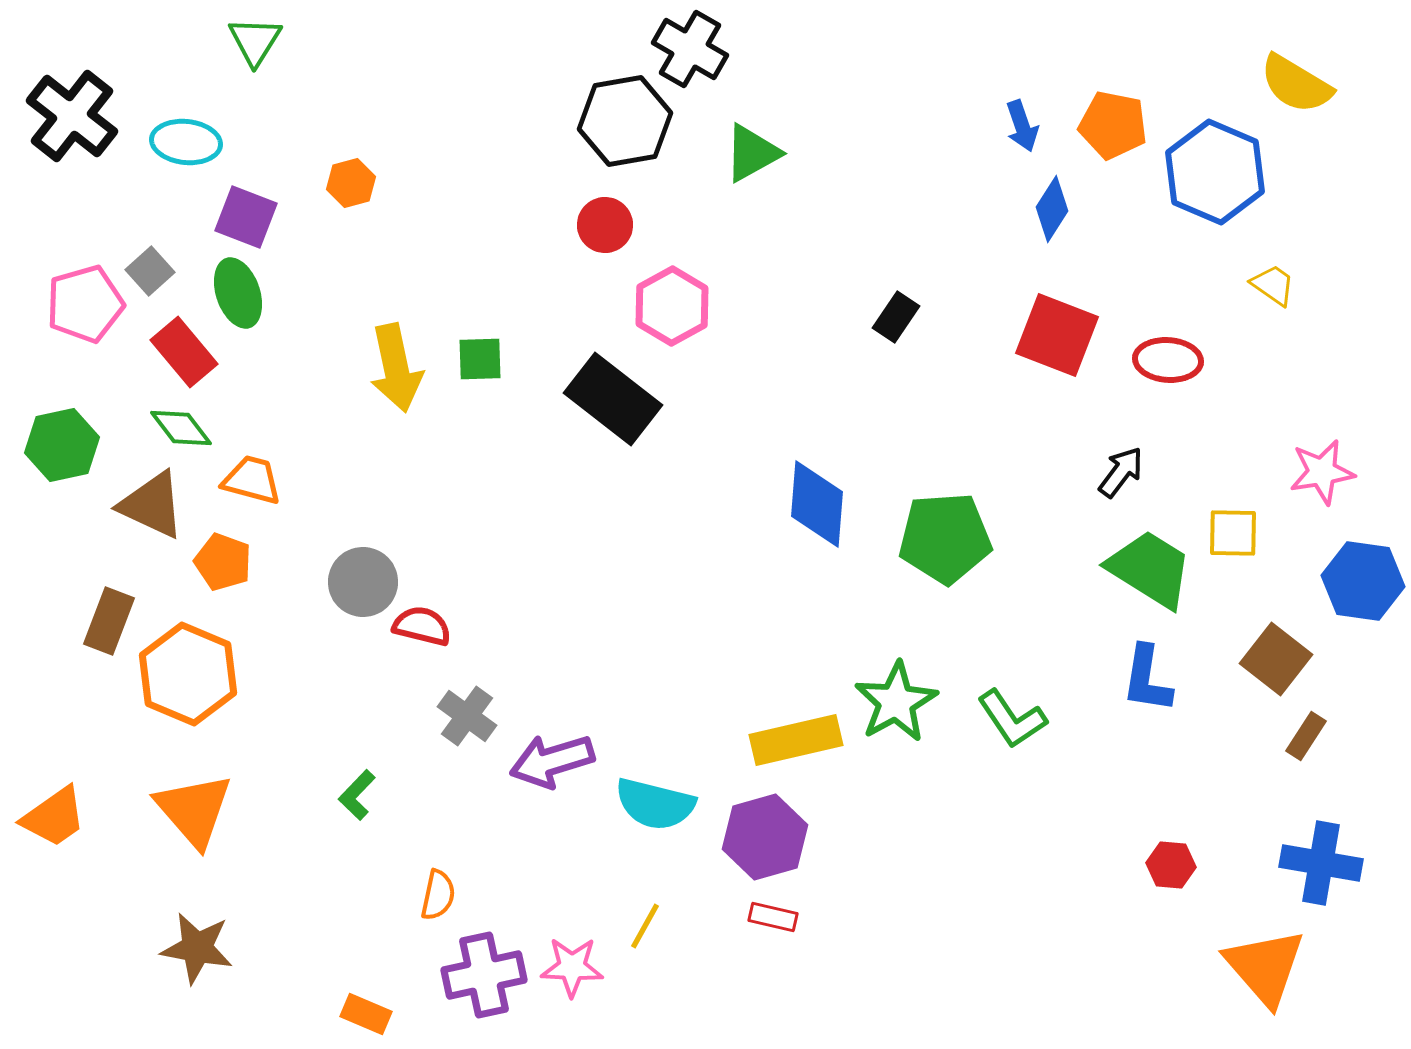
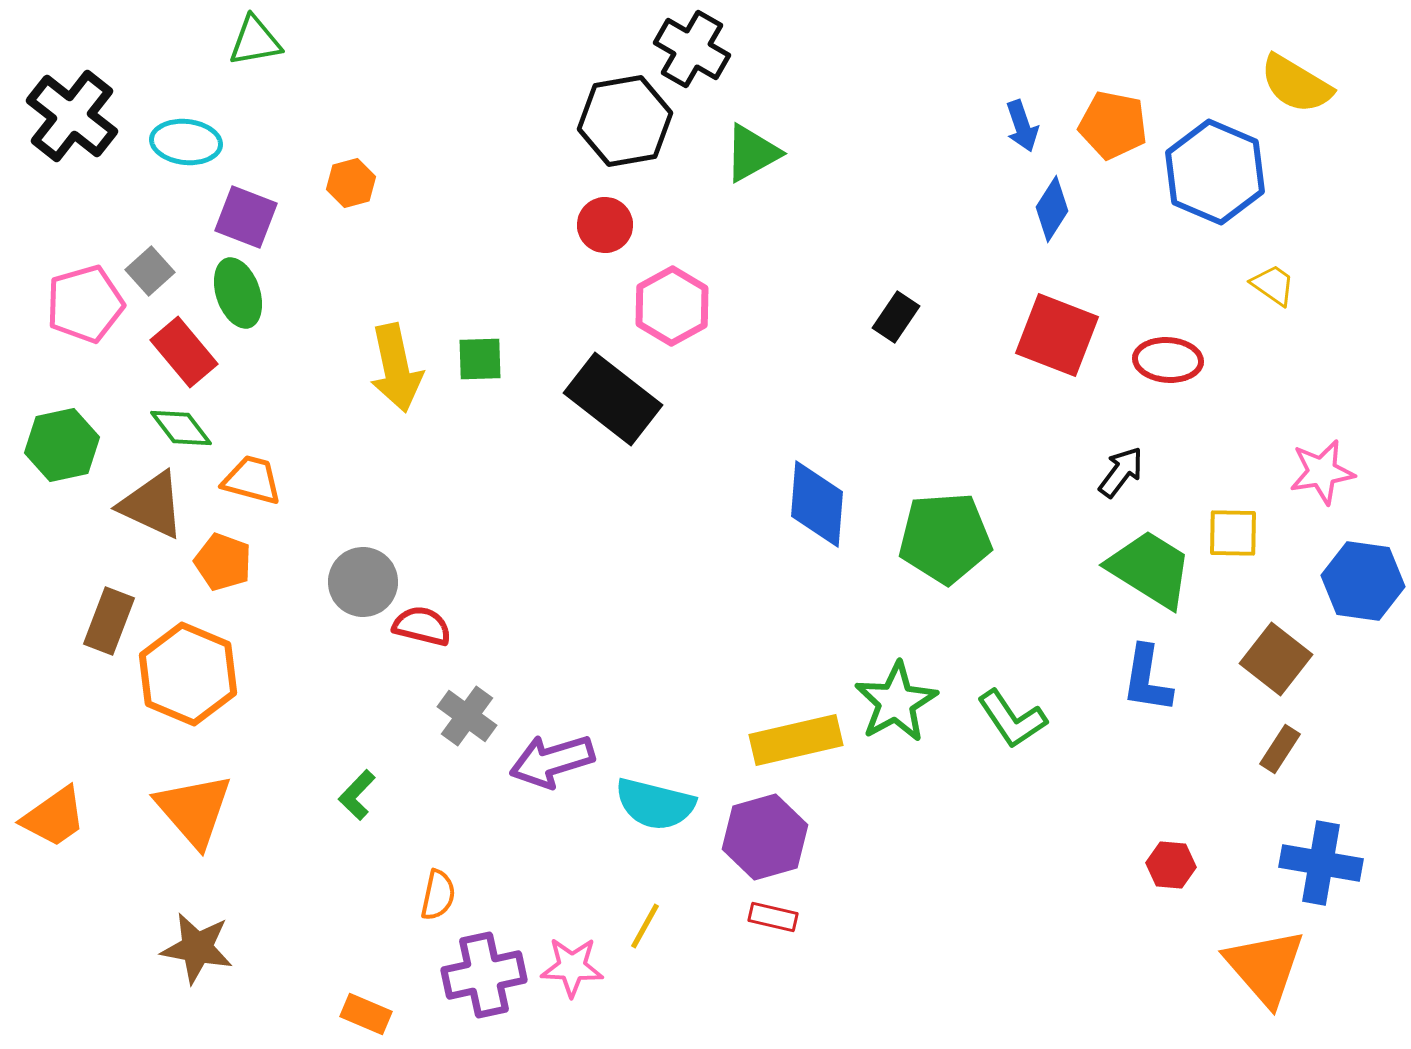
green triangle at (255, 41): rotated 48 degrees clockwise
black cross at (690, 49): moved 2 px right
brown rectangle at (1306, 736): moved 26 px left, 13 px down
